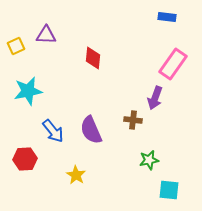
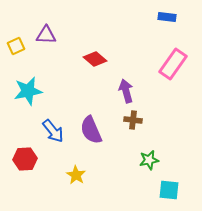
red diamond: moved 2 px right, 1 px down; rotated 55 degrees counterclockwise
purple arrow: moved 29 px left, 7 px up; rotated 145 degrees clockwise
